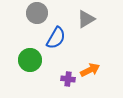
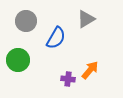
gray circle: moved 11 px left, 8 px down
green circle: moved 12 px left
orange arrow: rotated 24 degrees counterclockwise
